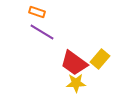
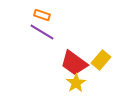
orange rectangle: moved 5 px right, 3 px down
yellow rectangle: moved 1 px right, 1 px down
yellow star: rotated 30 degrees counterclockwise
